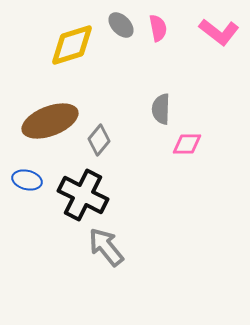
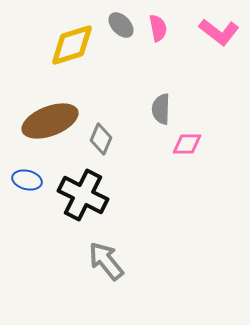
gray diamond: moved 2 px right, 1 px up; rotated 16 degrees counterclockwise
gray arrow: moved 14 px down
